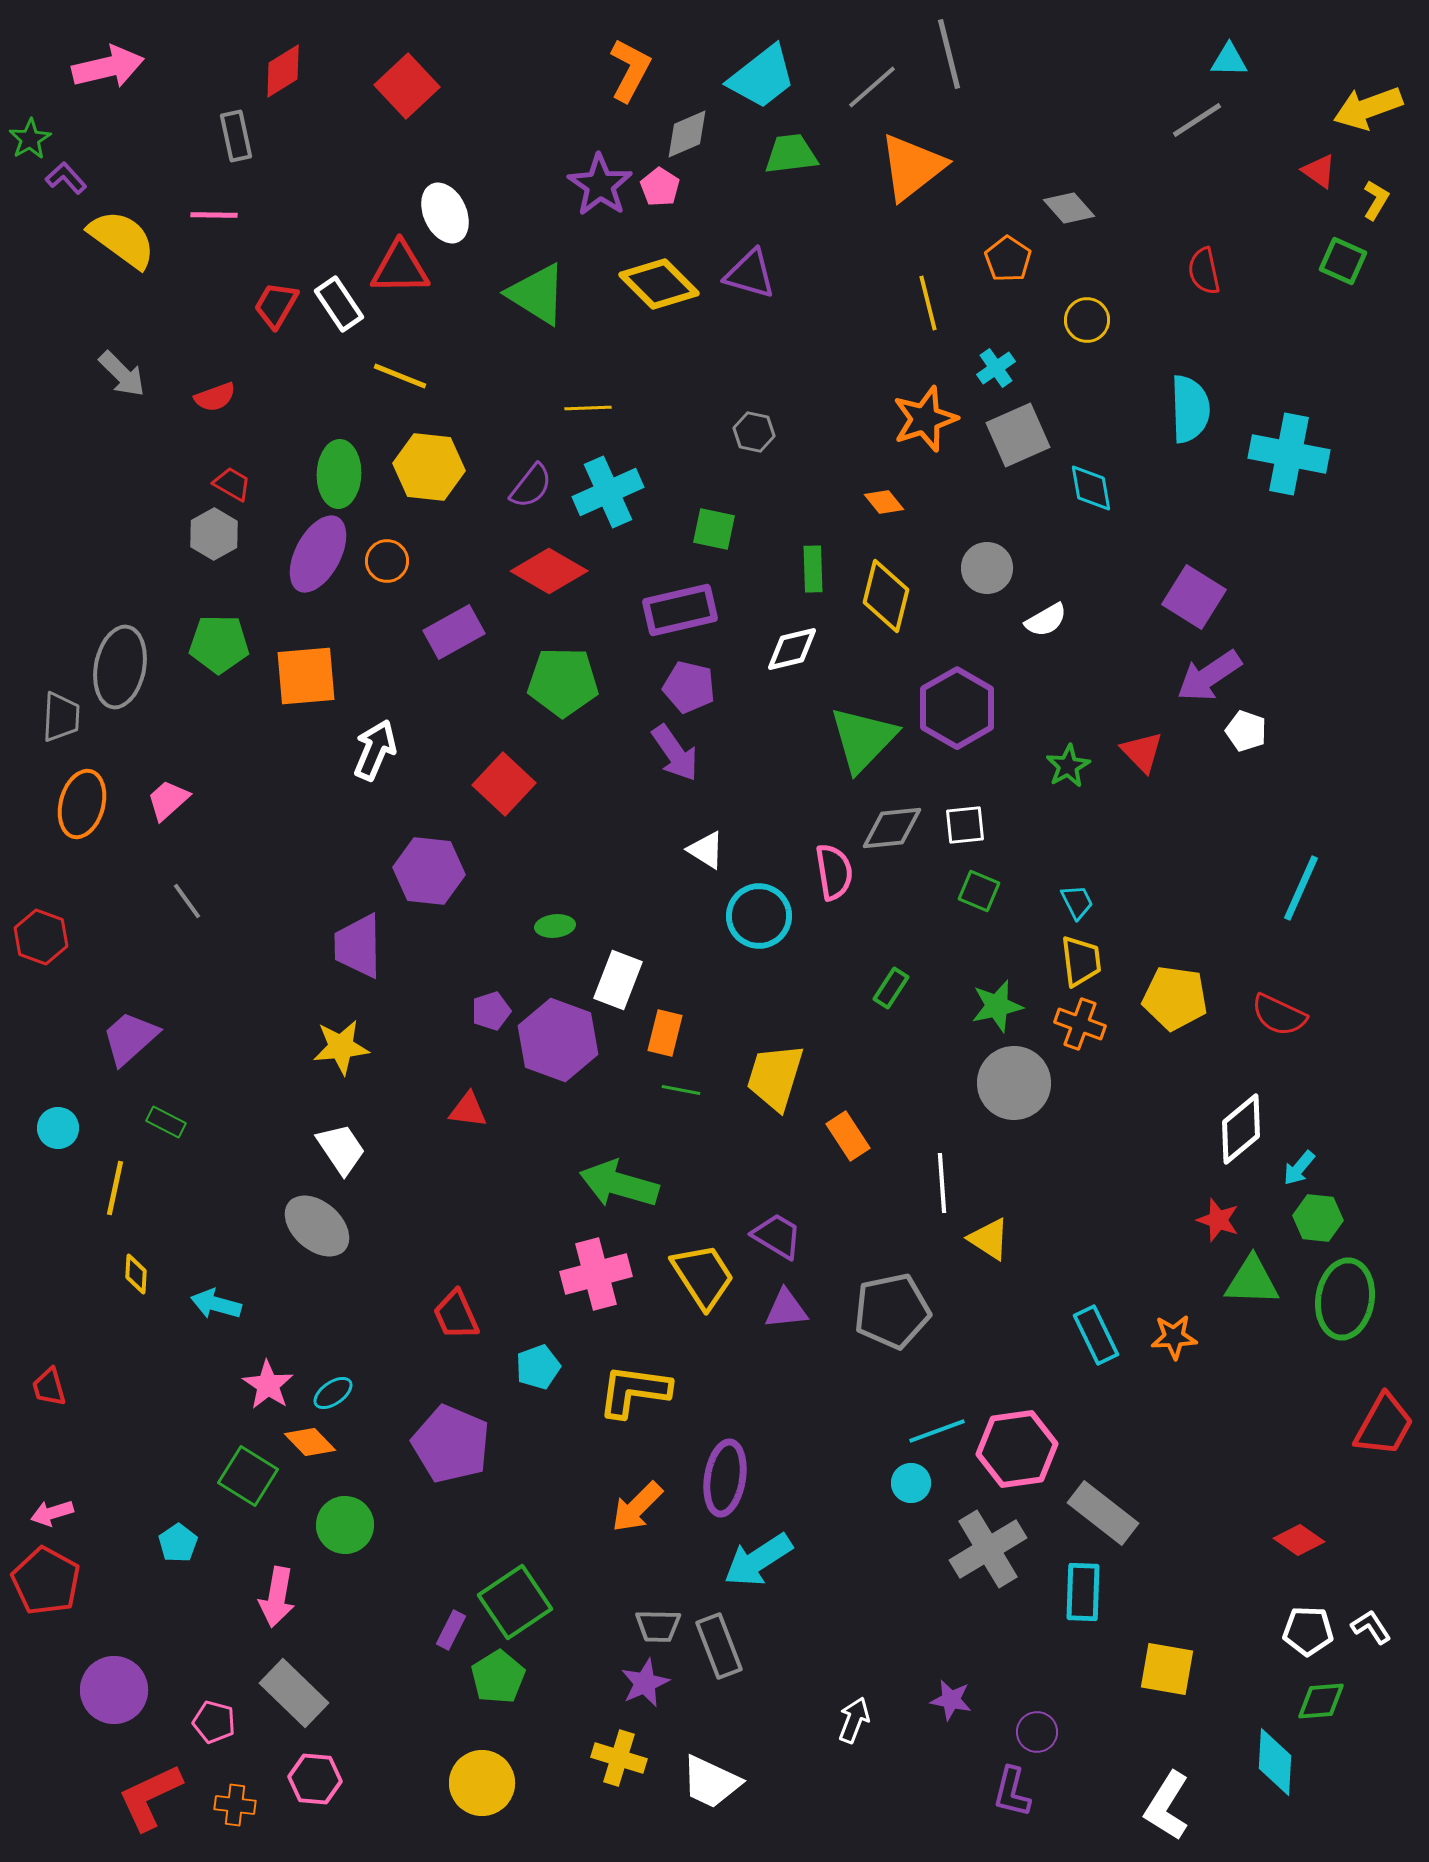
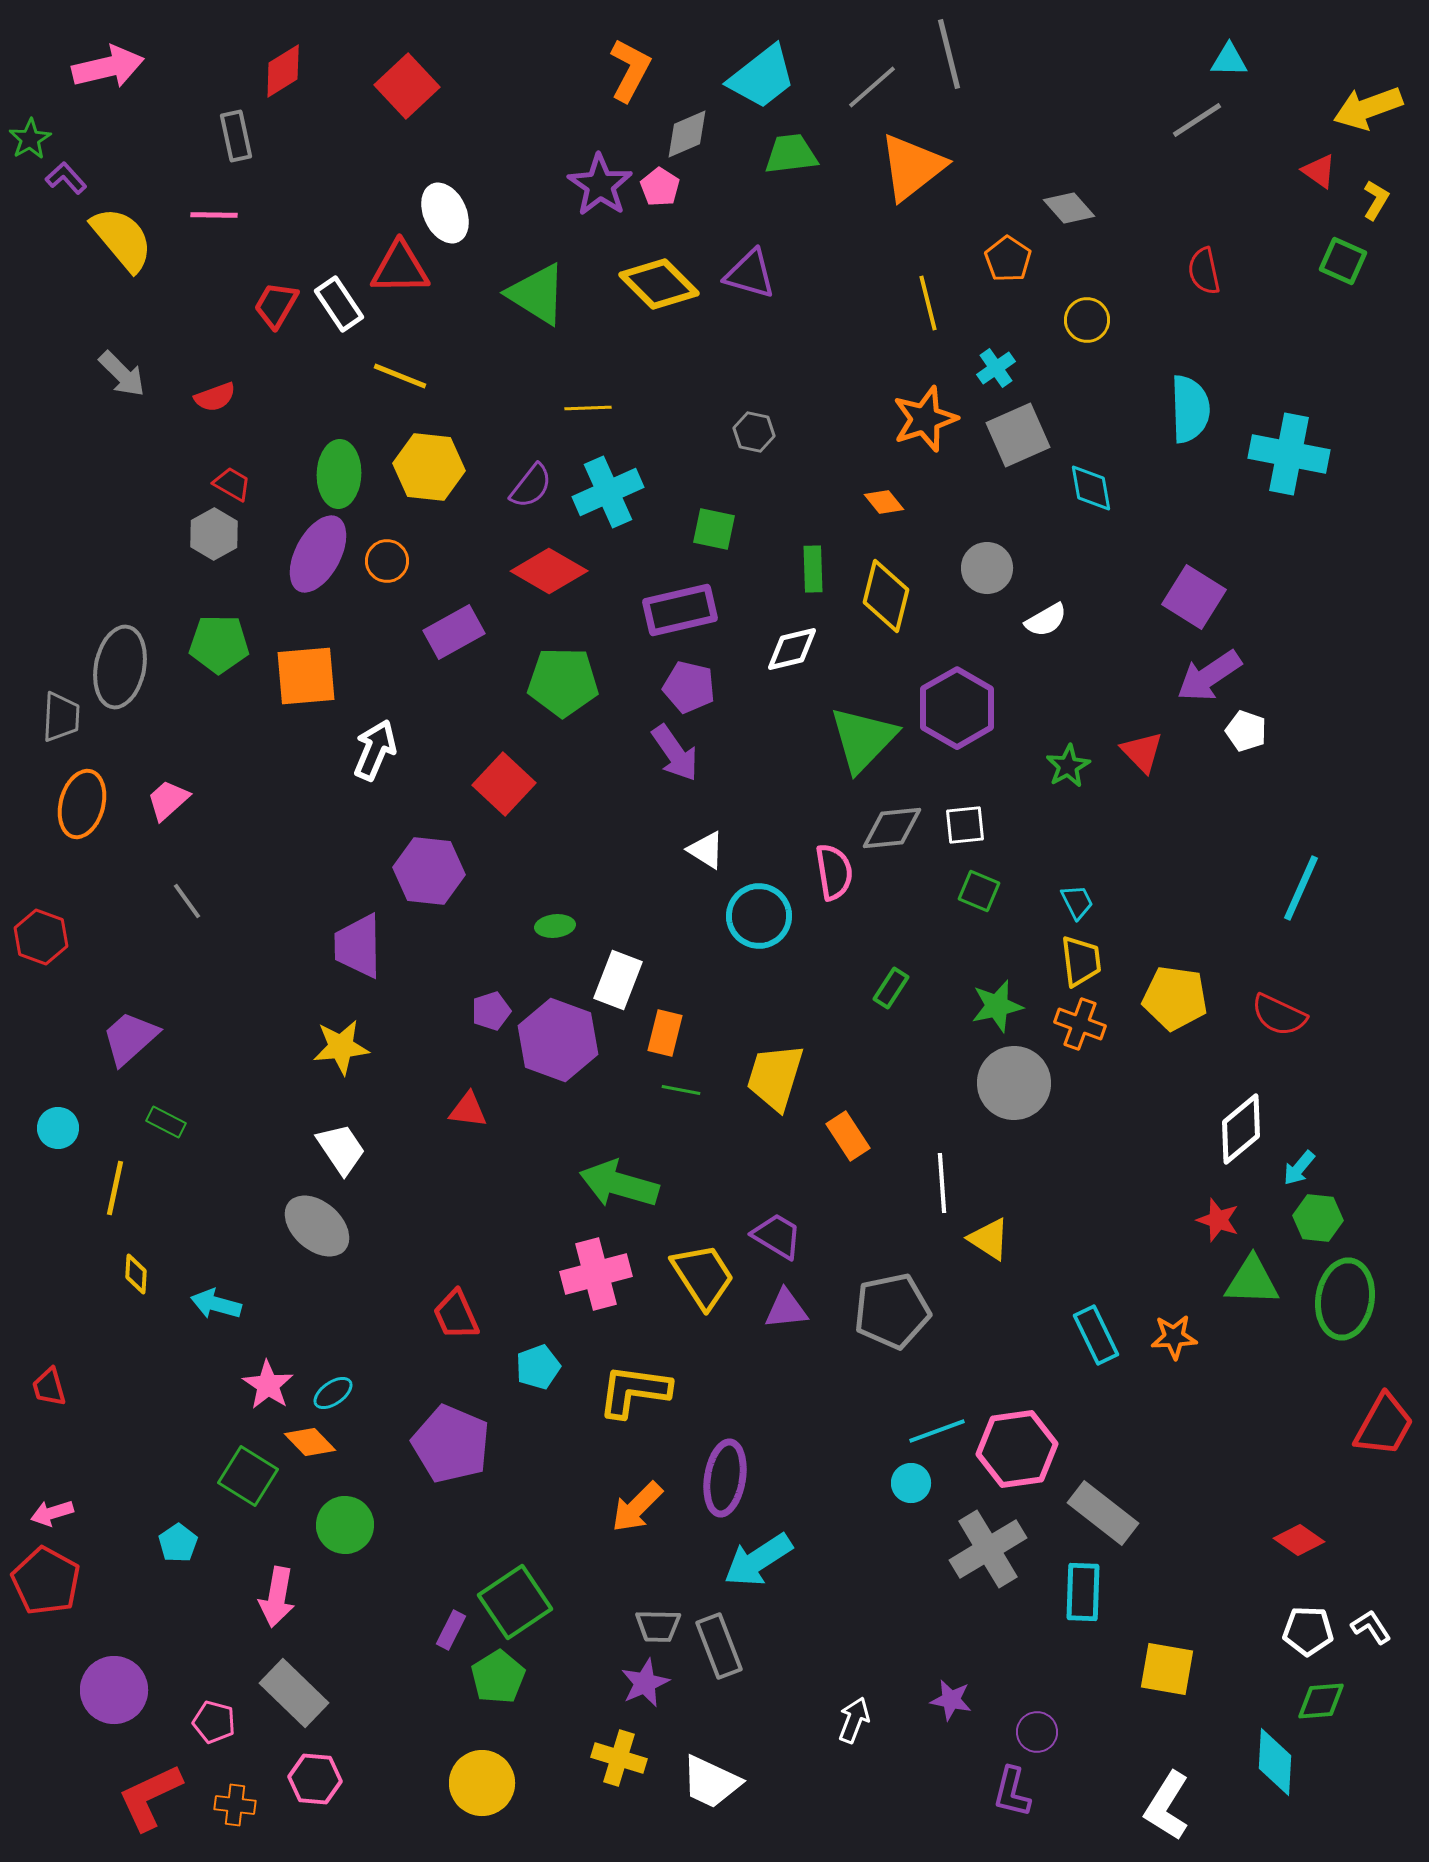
yellow semicircle at (122, 239): rotated 14 degrees clockwise
